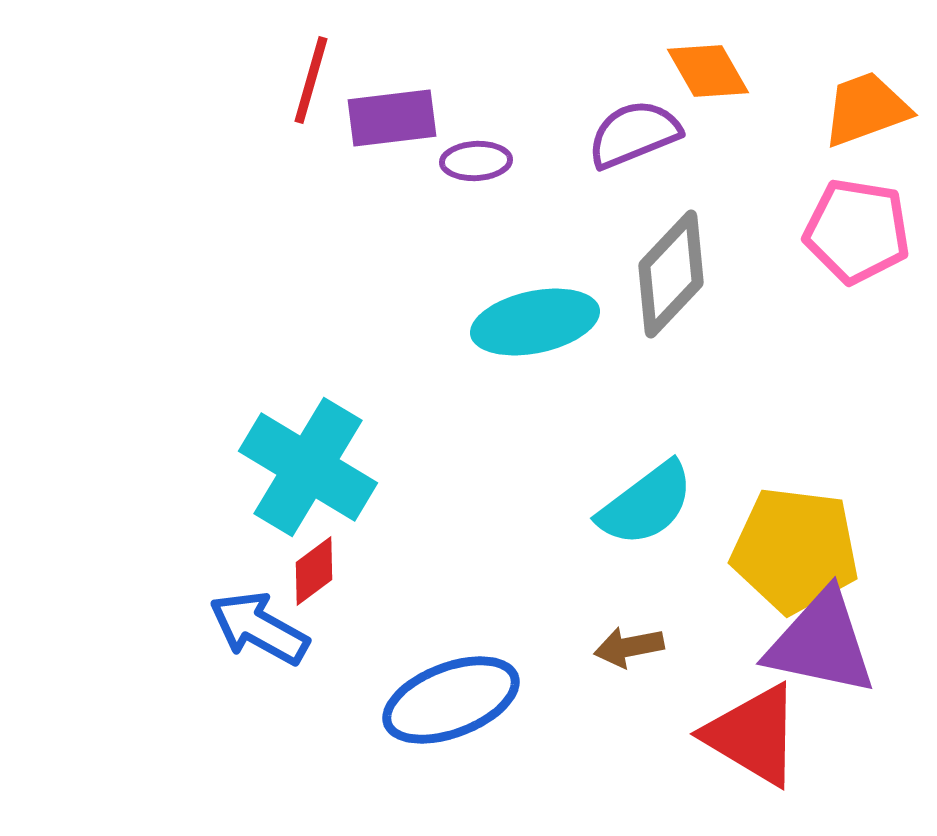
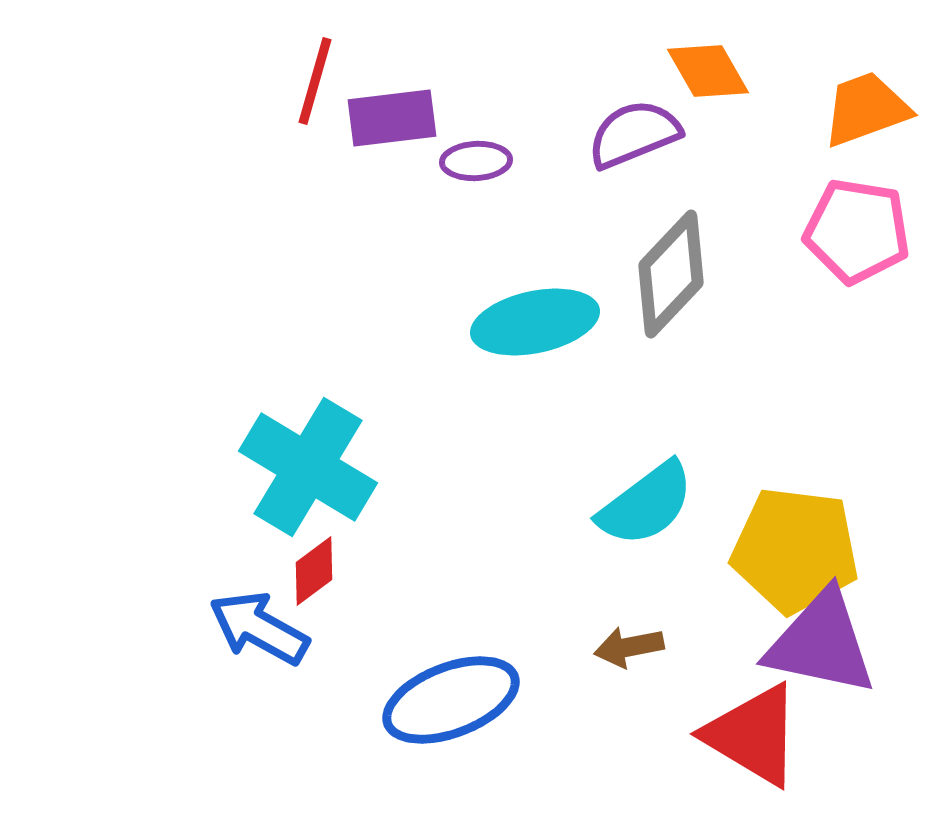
red line: moved 4 px right, 1 px down
